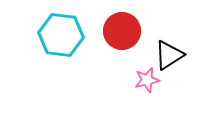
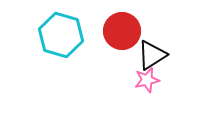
cyan hexagon: rotated 9 degrees clockwise
black triangle: moved 17 px left
